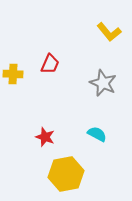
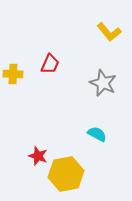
red star: moved 7 px left, 19 px down
